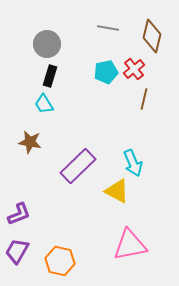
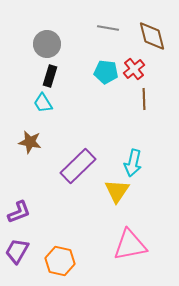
brown diamond: rotated 28 degrees counterclockwise
cyan pentagon: rotated 20 degrees clockwise
brown line: rotated 15 degrees counterclockwise
cyan trapezoid: moved 1 px left, 1 px up
cyan arrow: rotated 36 degrees clockwise
yellow triangle: rotated 36 degrees clockwise
purple L-shape: moved 2 px up
